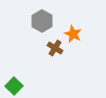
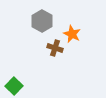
orange star: moved 1 px left
brown cross: rotated 14 degrees counterclockwise
